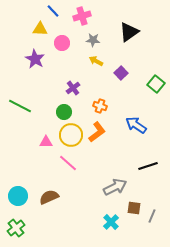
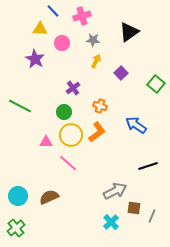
yellow arrow: rotated 88 degrees clockwise
gray arrow: moved 4 px down
